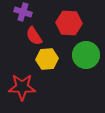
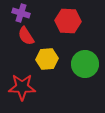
purple cross: moved 2 px left, 1 px down
red hexagon: moved 1 px left, 2 px up
red semicircle: moved 8 px left
green circle: moved 1 px left, 9 px down
